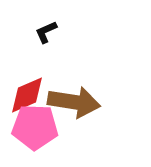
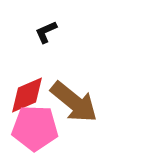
brown arrow: rotated 30 degrees clockwise
pink pentagon: moved 1 px down
